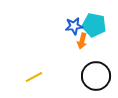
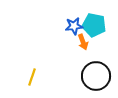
orange arrow: moved 1 px right, 1 px down; rotated 35 degrees counterclockwise
yellow line: moved 2 px left; rotated 42 degrees counterclockwise
